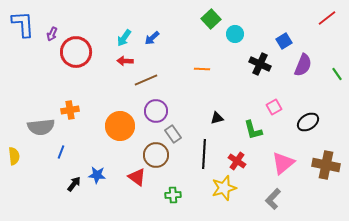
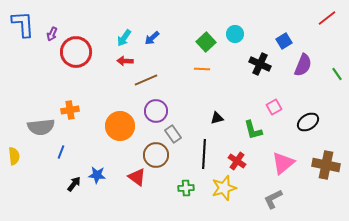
green square: moved 5 px left, 23 px down
green cross: moved 13 px right, 7 px up
gray L-shape: rotated 20 degrees clockwise
